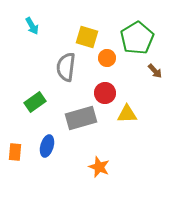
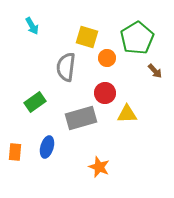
blue ellipse: moved 1 px down
